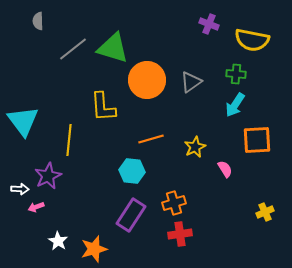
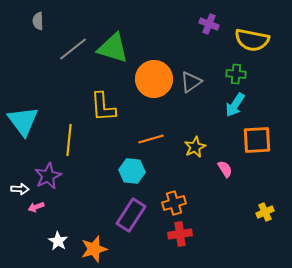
orange circle: moved 7 px right, 1 px up
